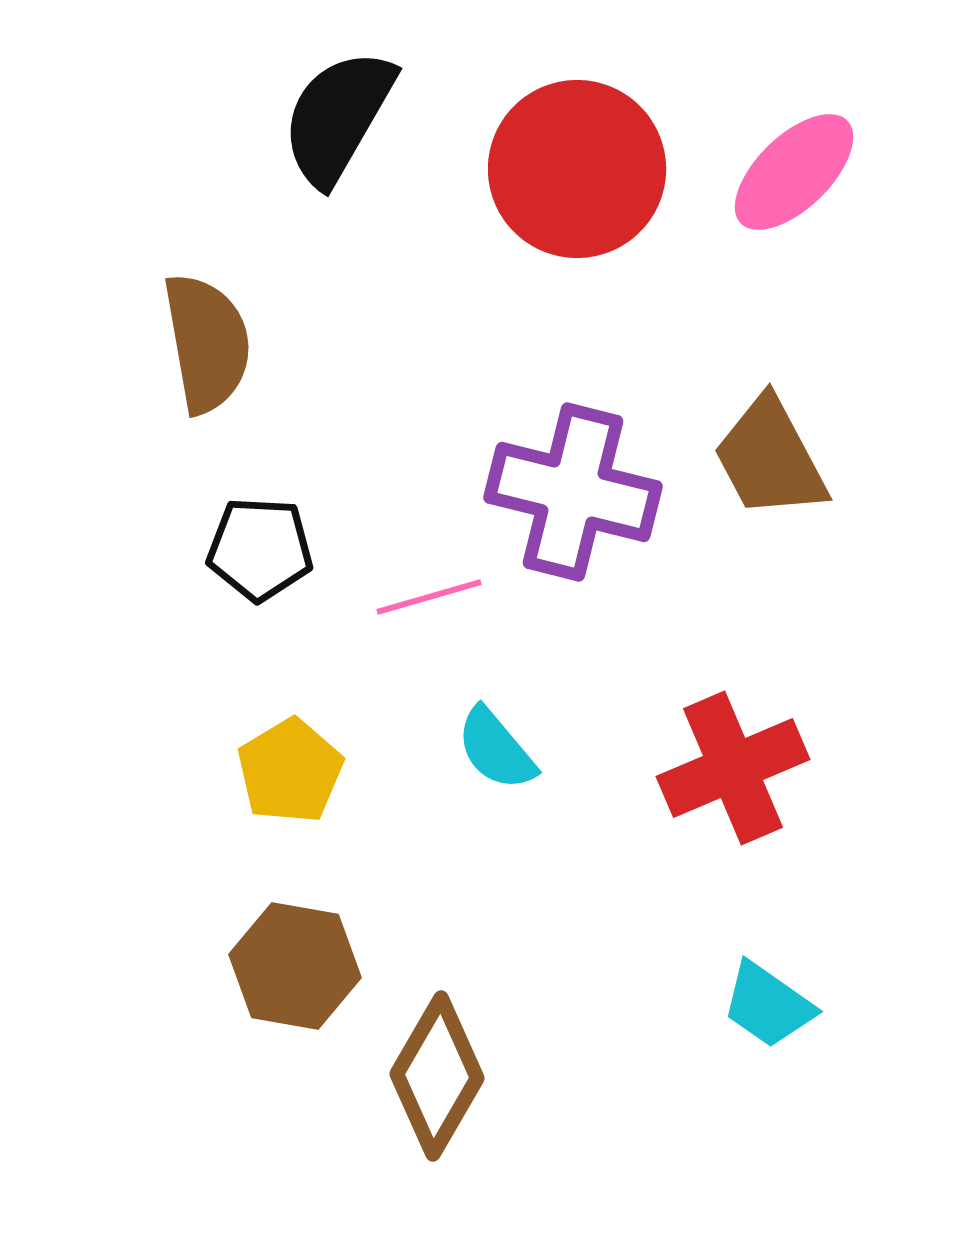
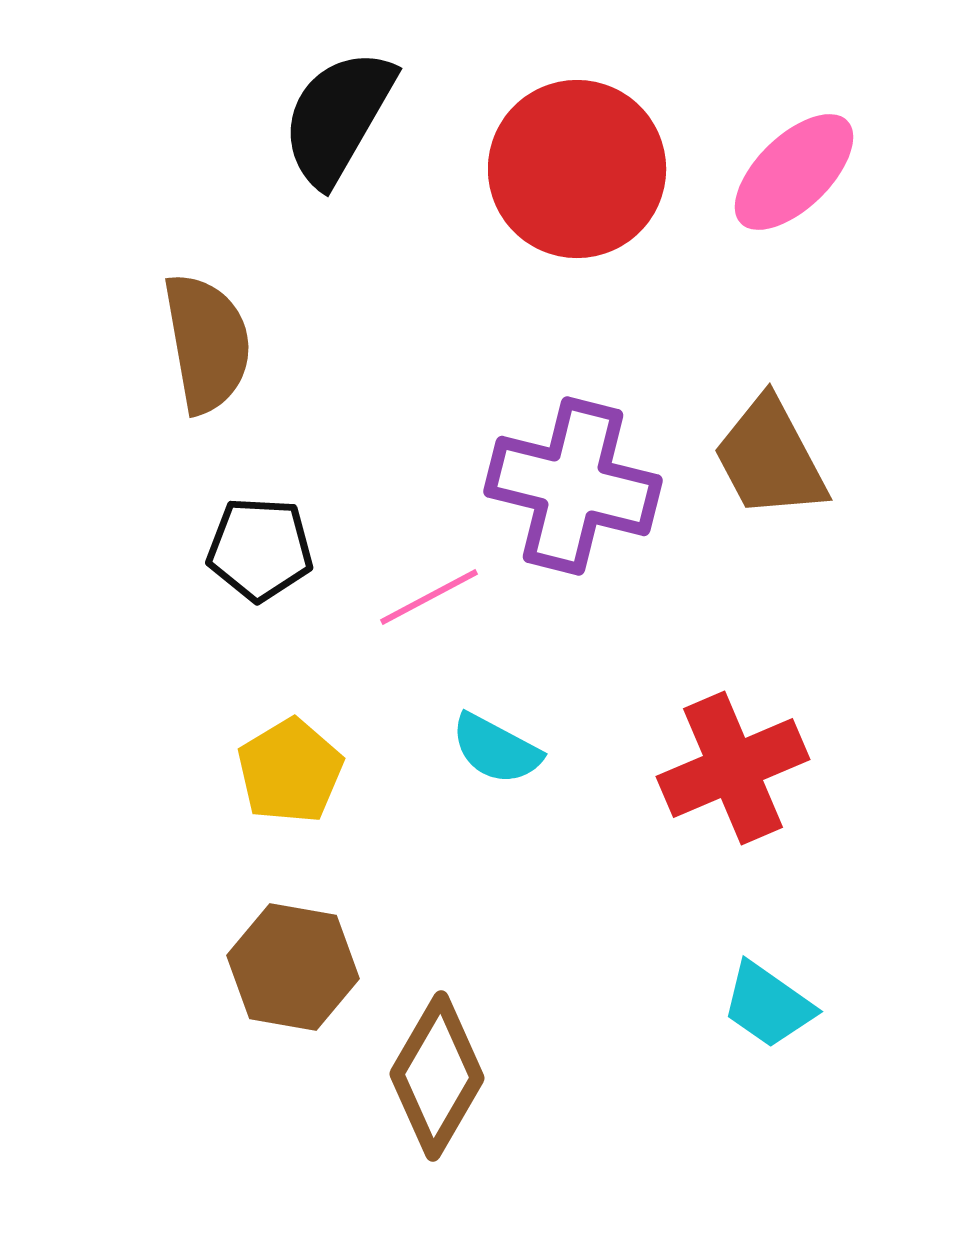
purple cross: moved 6 px up
pink line: rotated 12 degrees counterclockwise
cyan semicircle: rotated 22 degrees counterclockwise
brown hexagon: moved 2 px left, 1 px down
